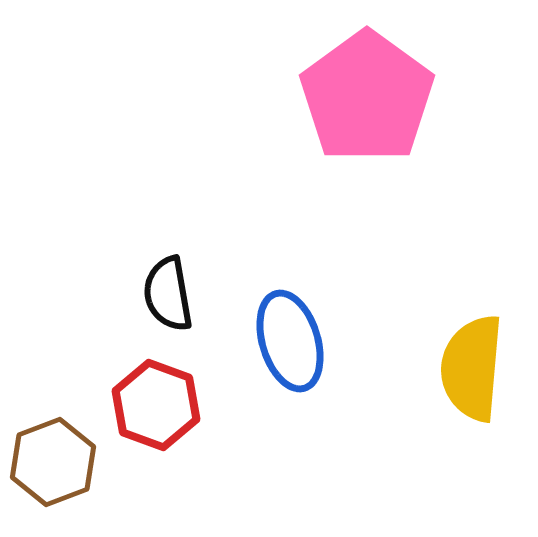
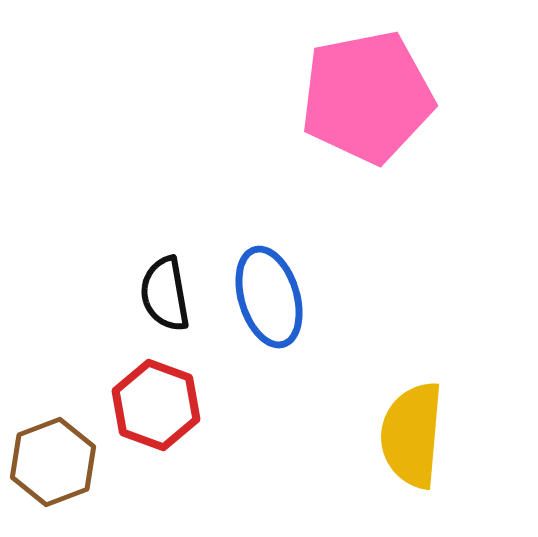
pink pentagon: rotated 25 degrees clockwise
black semicircle: moved 3 px left
blue ellipse: moved 21 px left, 44 px up
yellow semicircle: moved 60 px left, 67 px down
